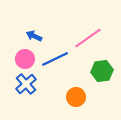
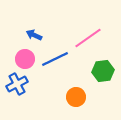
blue arrow: moved 1 px up
green hexagon: moved 1 px right
blue cross: moved 9 px left; rotated 15 degrees clockwise
